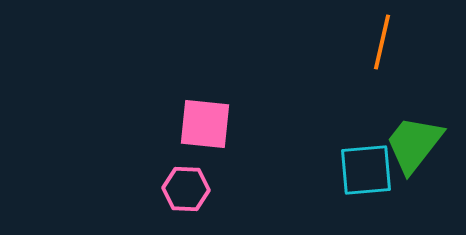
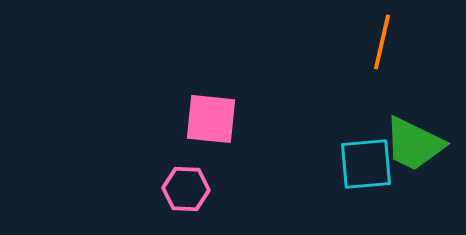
pink square: moved 6 px right, 5 px up
green trapezoid: rotated 102 degrees counterclockwise
cyan square: moved 6 px up
